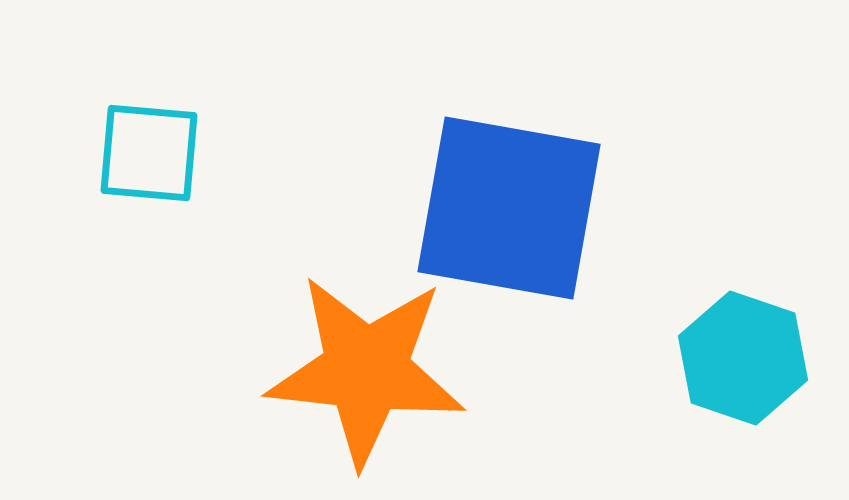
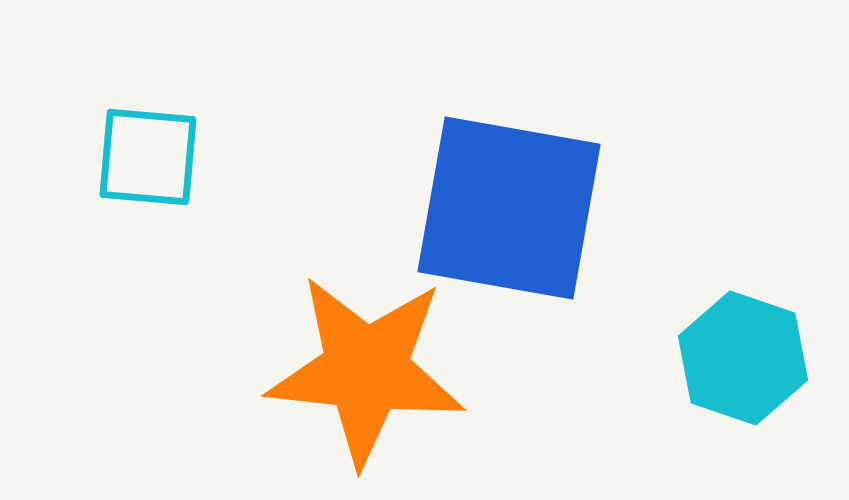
cyan square: moved 1 px left, 4 px down
